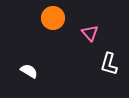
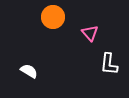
orange circle: moved 1 px up
white L-shape: rotated 10 degrees counterclockwise
